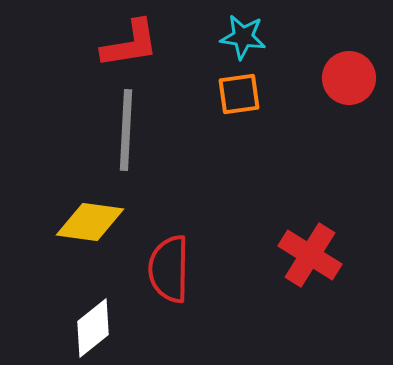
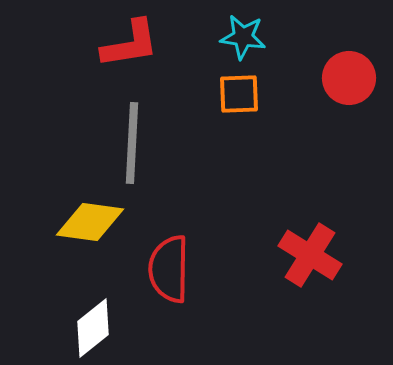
orange square: rotated 6 degrees clockwise
gray line: moved 6 px right, 13 px down
